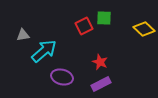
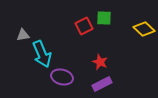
cyan arrow: moved 2 px left, 3 px down; rotated 108 degrees clockwise
purple rectangle: moved 1 px right
